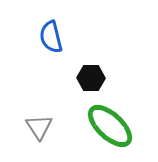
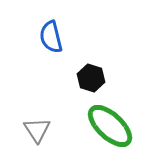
black hexagon: rotated 16 degrees clockwise
gray triangle: moved 2 px left, 3 px down
